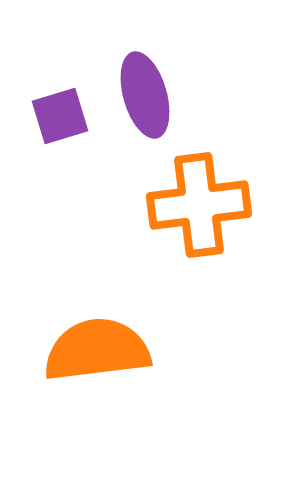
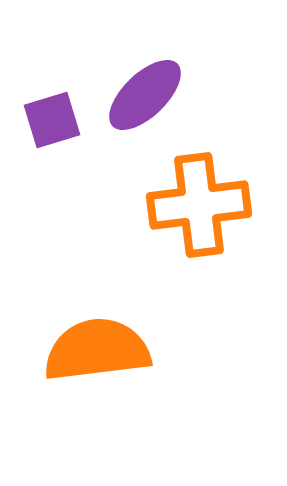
purple ellipse: rotated 62 degrees clockwise
purple square: moved 8 px left, 4 px down
